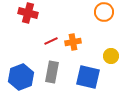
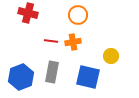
orange circle: moved 26 px left, 3 px down
red line: rotated 32 degrees clockwise
